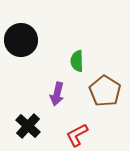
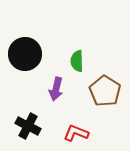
black circle: moved 4 px right, 14 px down
purple arrow: moved 1 px left, 5 px up
black cross: rotated 15 degrees counterclockwise
red L-shape: moved 1 px left, 2 px up; rotated 50 degrees clockwise
